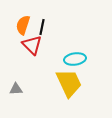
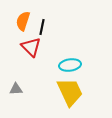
orange semicircle: moved 4 px up
red triangle: moved 1 px left, 2 px down
cyan ellipse: moved 5 px left, 6 px down
yellow trapezoid: moved 1 px right, 9 px down
